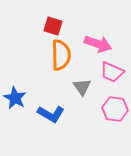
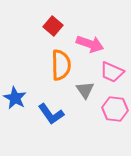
red square: rotated 24 degrees clockwise
pink arrow: moved 8 px left
orange semicircle: moved 10 px down
gray triangle: moved 3 px right, 3 px down
blue L-shape: rotated 24 degrees clockwise
